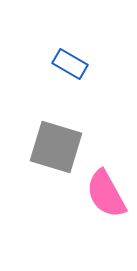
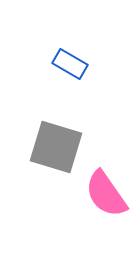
pink semicircle: rotated 6 degrees counterclockwise
